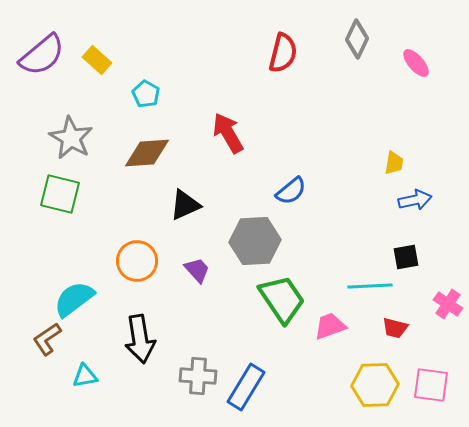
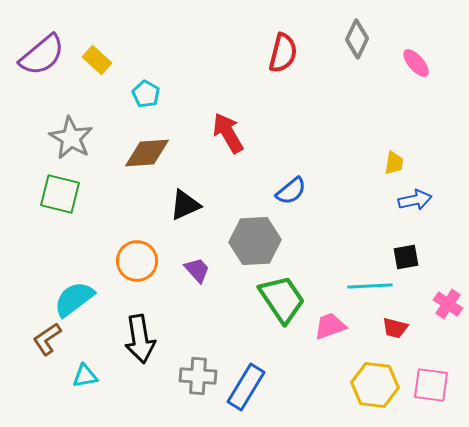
yellow hexagon: rotated 9 degrees clockwise
